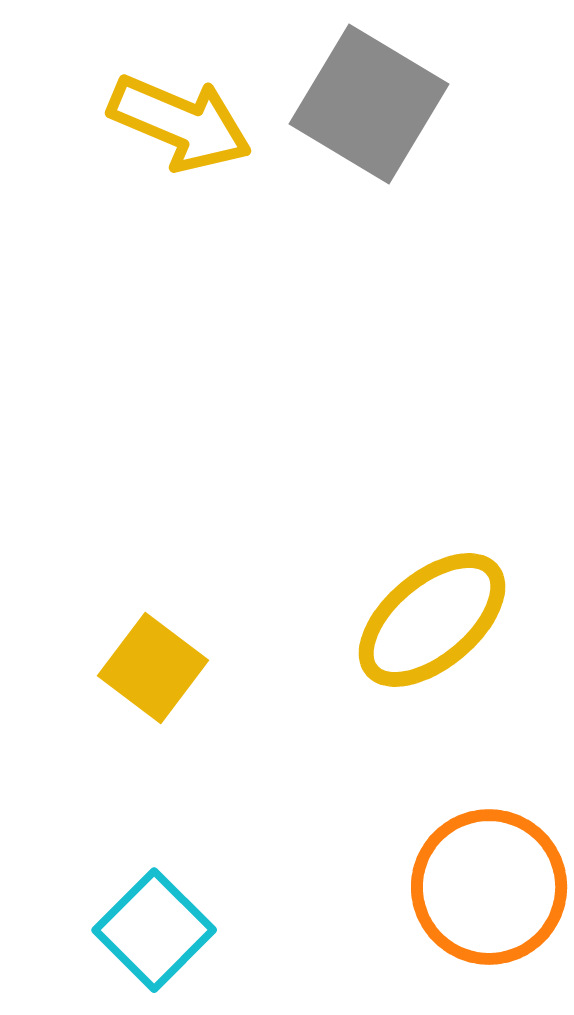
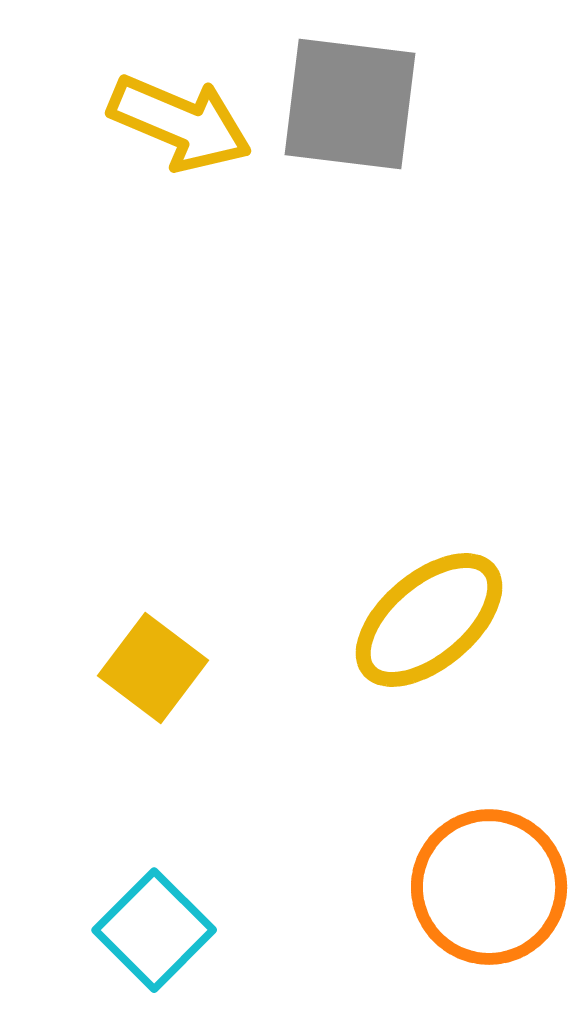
gray square: moved 19 px left; rotated 24 degrees counterclockwise
yellow ellipse: moved 3 px left
